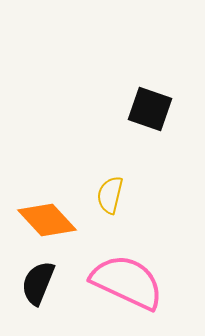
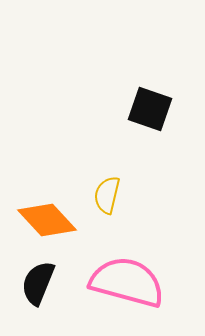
yellow semicircle: moved 3 px left
pink semicircle: rotated 10 degrees counterclockwise
